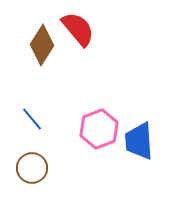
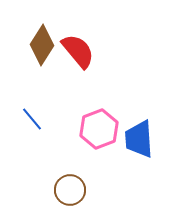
red semicircle: moved 22 px down
blue trapezoid: moved 2 px up
brown circle: moved 38 px right, 22 px down
